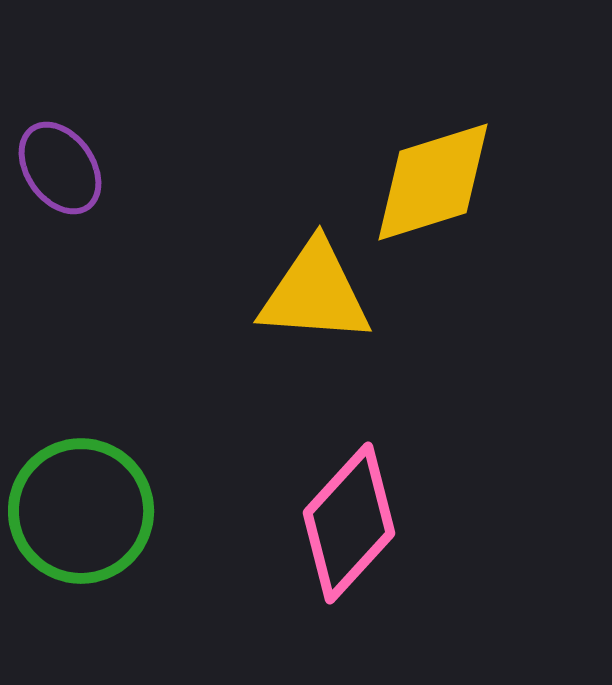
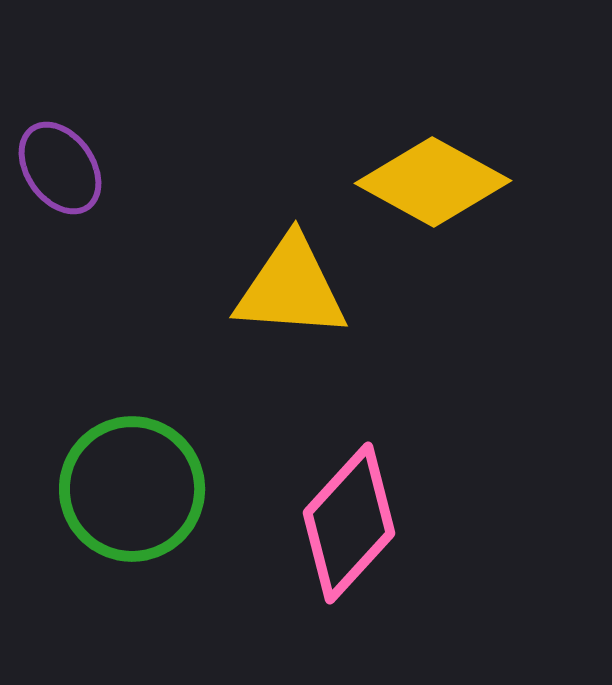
yellow diamond: rotated 46 degrees clockwise
yellow triangle: moved 24 px left, 5 px up
green circle: moved 51 px right, 22 px up
